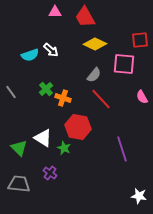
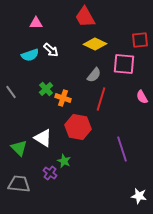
pink triangle: moved 19 px left, 11 px down
red line: rotated 60 degrees clockwise
green star: moved 13 px down
